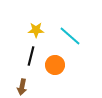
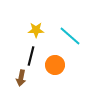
brown arrow: moved 1 px left, 9 px up
